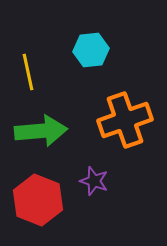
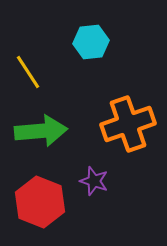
cyan hexagon: moved 8 px up
yellow line: rotated 21 degrees counterclockwise
orange cross: moved 3 px right, 4 px down
red hexagon: moved 2 px right, 2 px down
